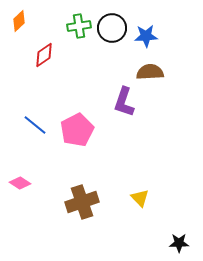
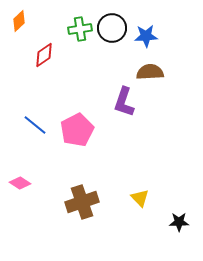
green cross: moved 1 px right, 3 px down
black star: moved 21 px up
